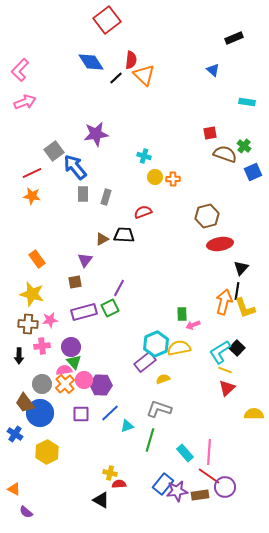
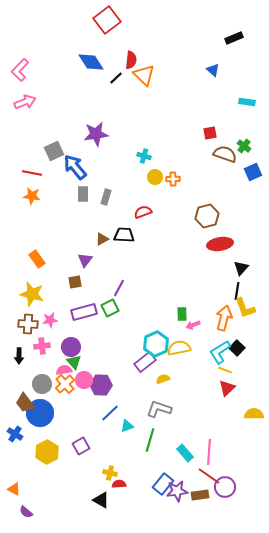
gray square at (54, 151): rotated 12 degrees clockwise
red line at (32, 173): rotated 36 degrees clockwise
orange arrow at (224, 302): moved 16 px down
purple square at (81, 414): moved 32 px down; rotated 30 degrees counterclockwise
